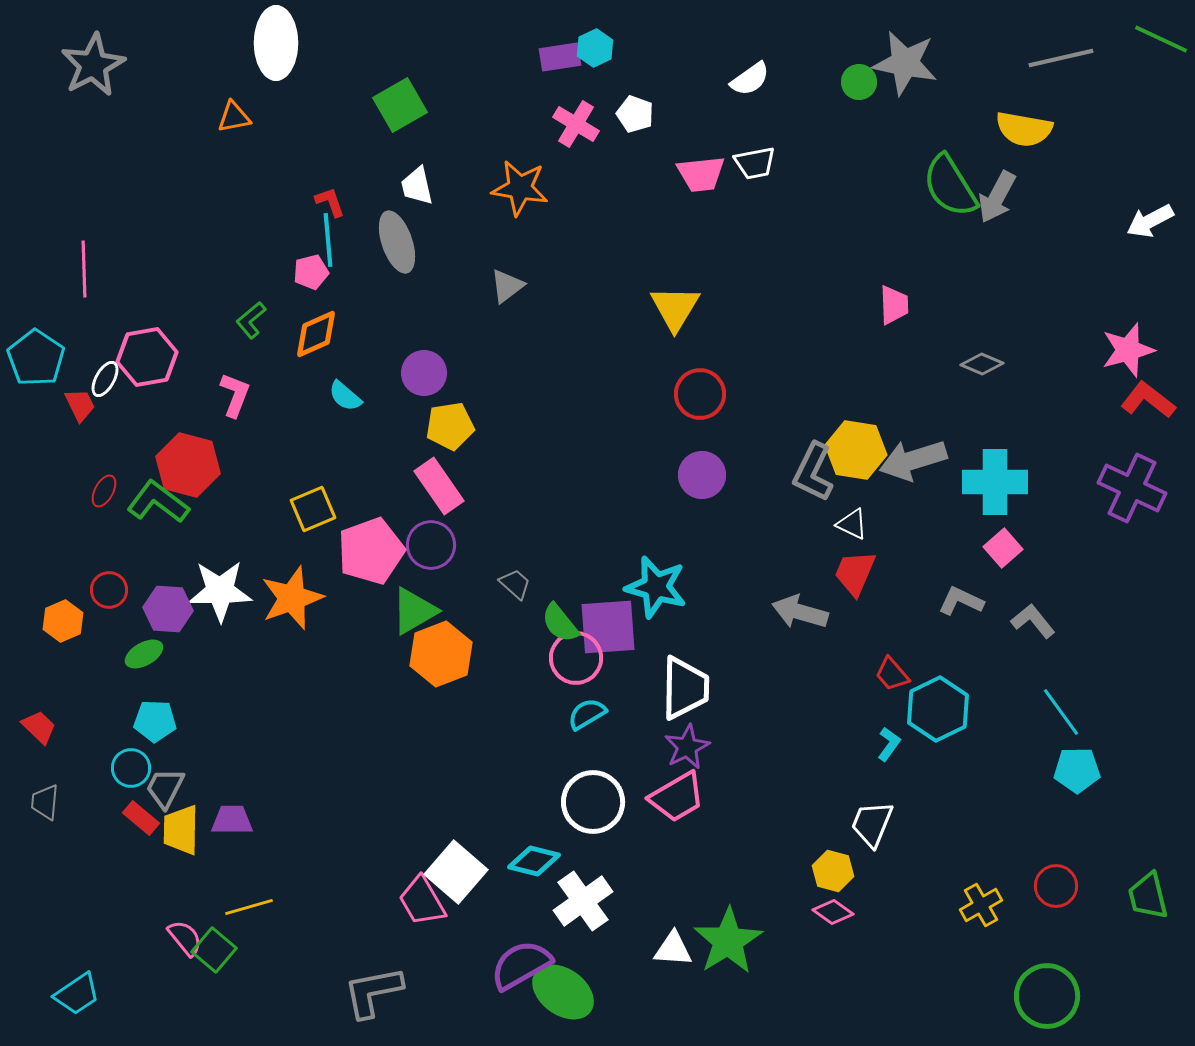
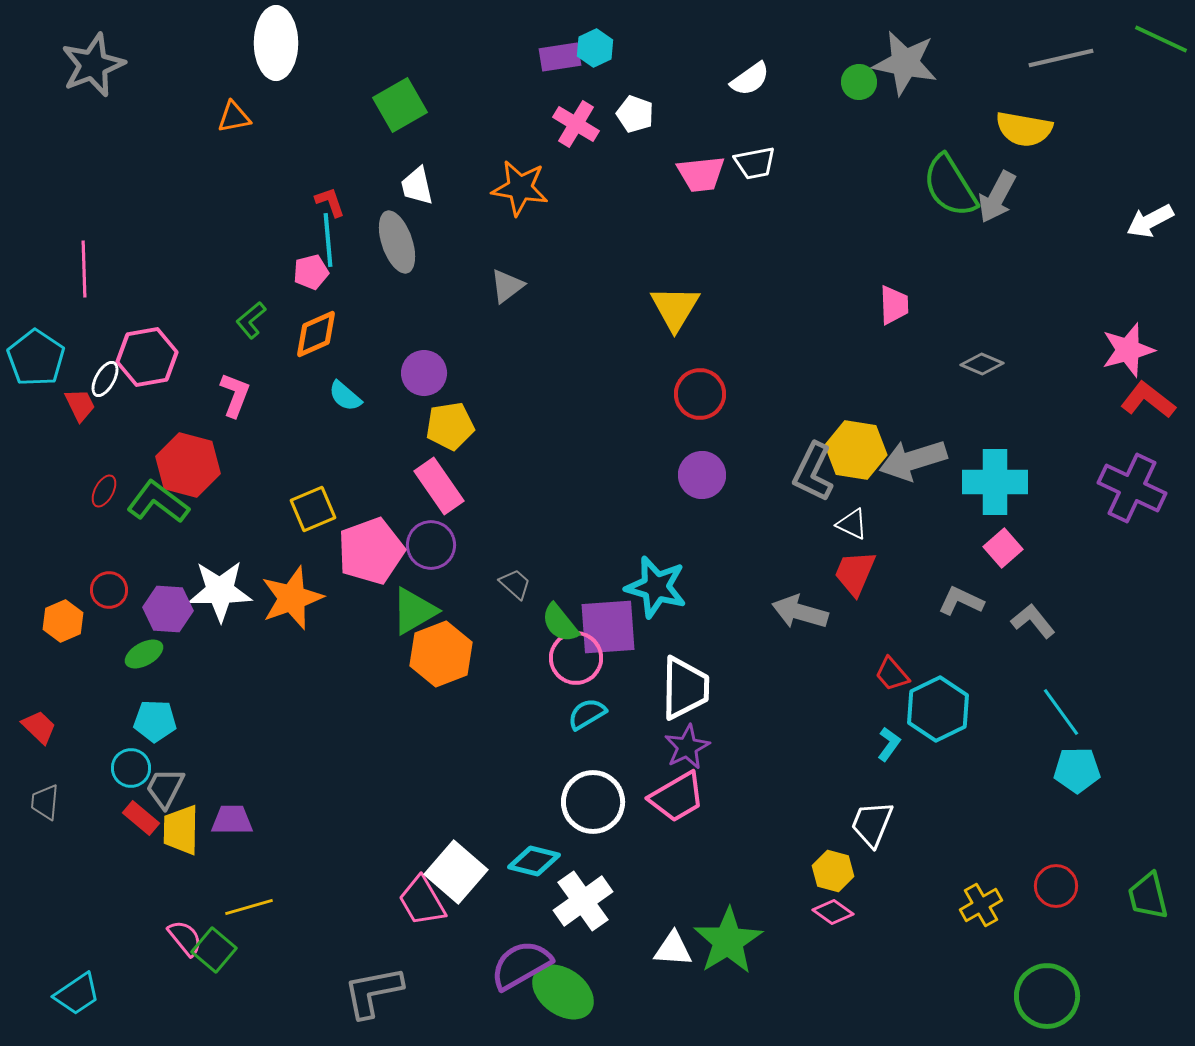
gray star at (93, 65): rotated 6 degrees clockwise
